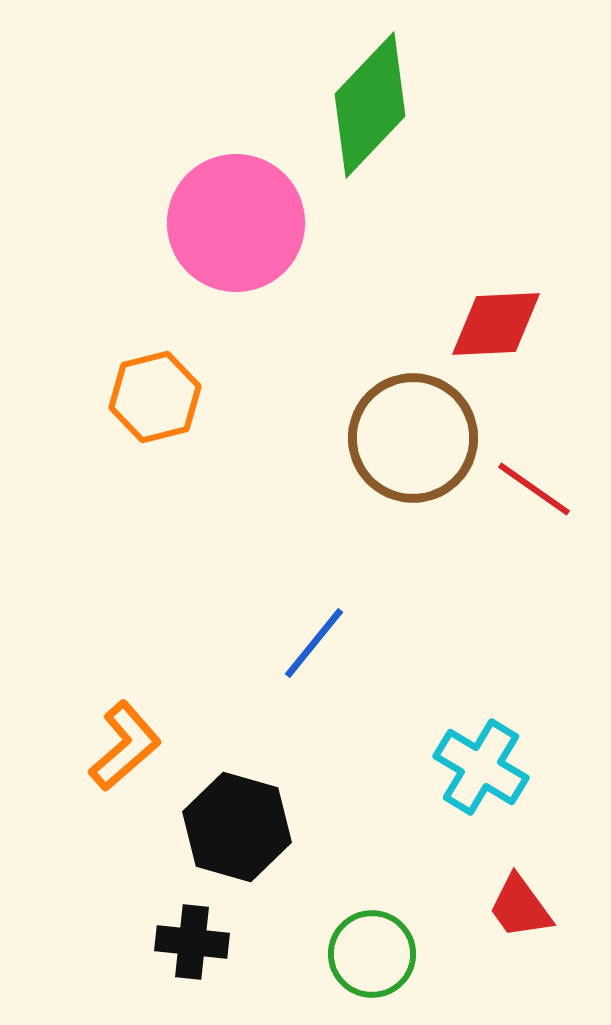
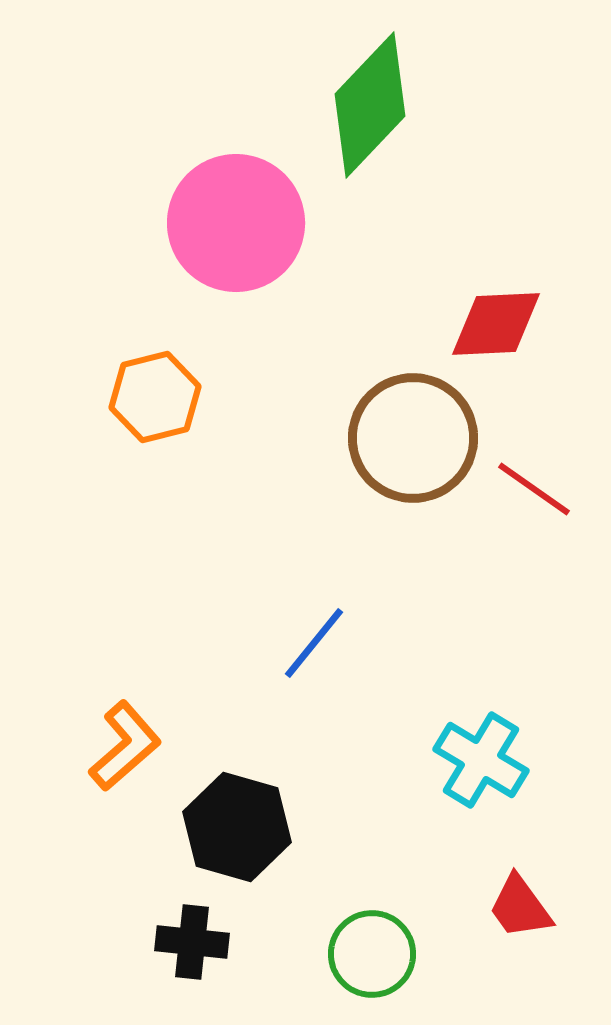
cyan cross: moved 7 px up
